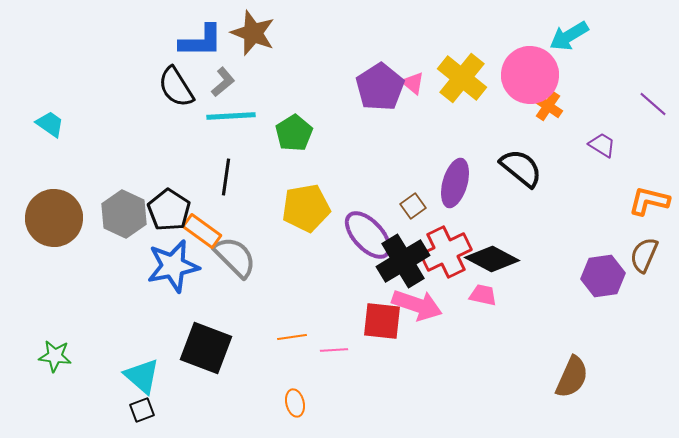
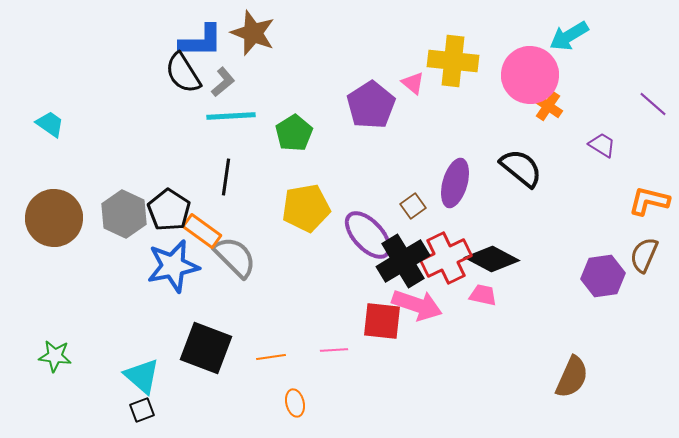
yellow cross at (462, 78): moved 9 px left, 17 px up; rotated 33 degrees counterclockwise
black semicircle at (176, 87): moved 7 px right, 14 px up
purple pentagon at (380, 87): moved 9 px left, 18 px down
red cross at (446, 252): moved 6 px down
orange line at (292, 337): moved 21 px left, 20 px down
